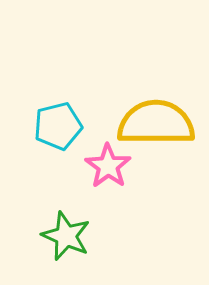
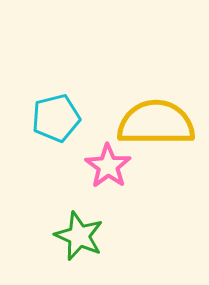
cyan pentagon: moved 2 px left, 8 px up
green star: moved 13 px right
